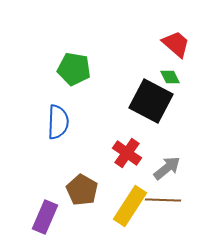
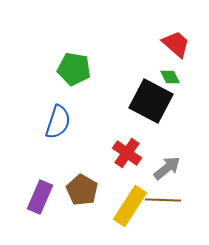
blue semicircle: rotated 16 degrees clockwise
purple rectangle: moved 5 px left, 20 px up
